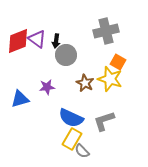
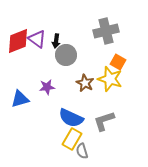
gray semicircle: rotated 28 degrees clockwise
